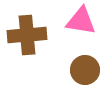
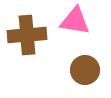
pink triangle: moved 6 px left
